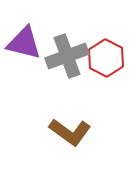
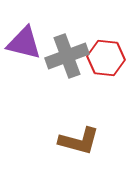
red hexagon: rotated 21 degrees counterclockwise
brown L-shape: moved 9 px right, 9 px down; rotated 21 degrees counterclockwise
